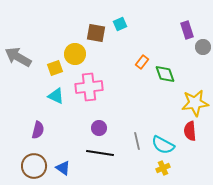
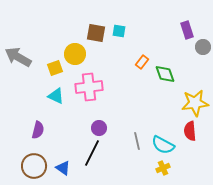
cyan square: moved 1 px left, 7 px down; rotated 32 degrees clockwise
black line: moved 8 px left; rotated 72 degrees counterclockwise
